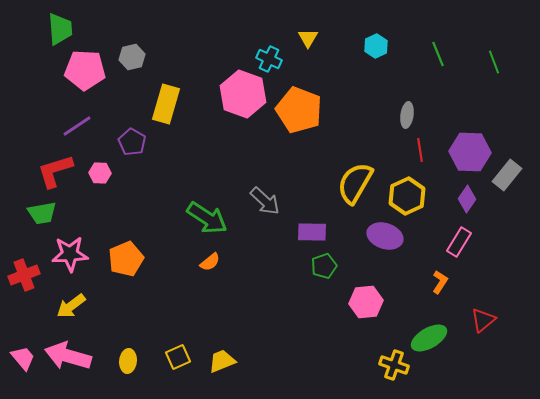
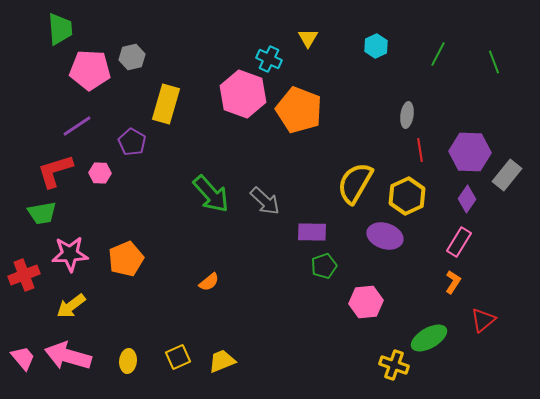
green line at (438, 54): rotated 50 degrees clockwise
pink pentagon at (85, 70): moved 5 px right
green arrow at (207, 218): moved 4 px right, 24 px up; rotated 15 degrees clockwise
orange semicircle at (210, 262): moved 1 px left, 20 px down
orange L-shape at (440, 282): moved 13 px right
